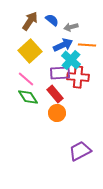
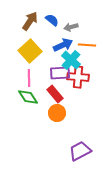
pink line: moved 3 px right, 1 px up; rotated 48 degrees clockwise
